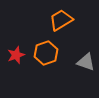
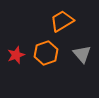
orange trapezoid: moved 1 px right, 1 px down
gray triangle: moved 4 px left, 8 px up; rotated 30 degrees clockwise
